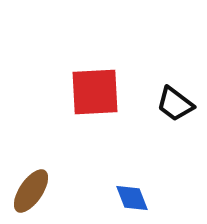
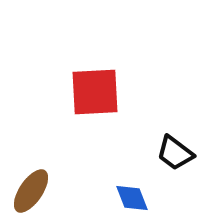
black trapezoid: moved 49 px down
